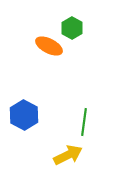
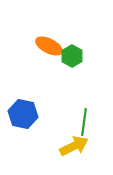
green hexagon: moved 28 px down
blue hexagon: moved 1 px left, 1 px up; rotated 16 degrees counterclockwise
yellow arrow: moved 6 px right, 9 px up
